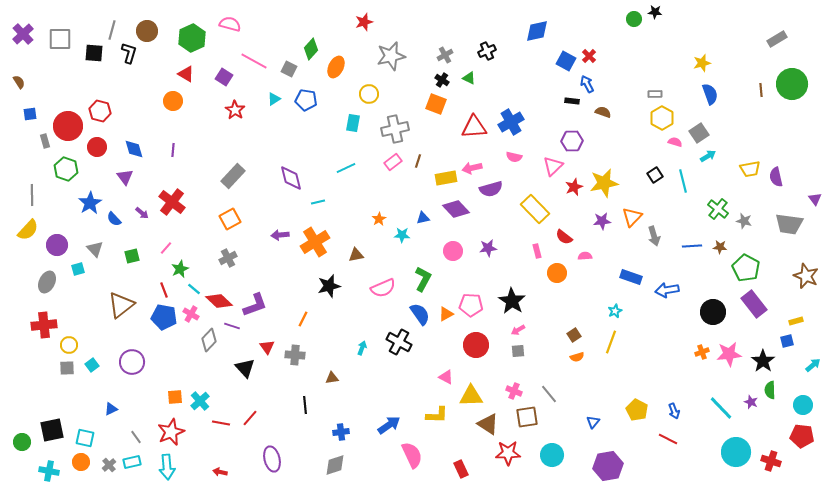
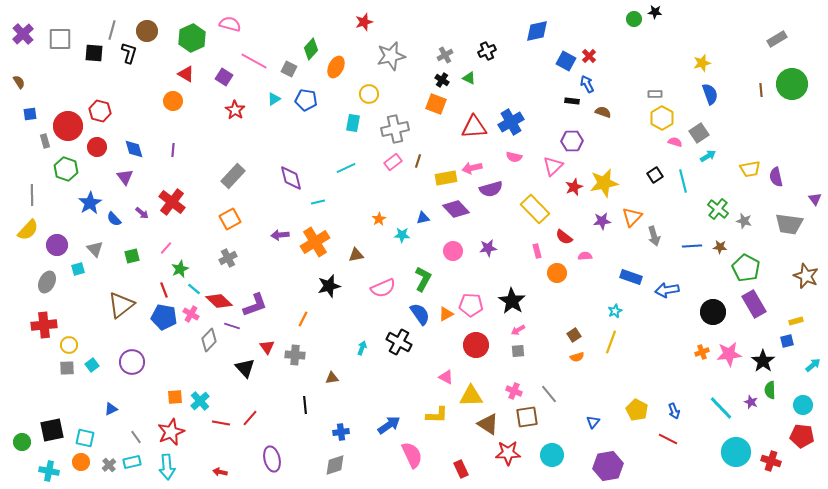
purple rectangle at (754, 304): rotated 8 degrees clockwise
